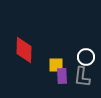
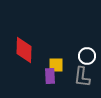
white circle: moved 1 px right, 1 px up
purple rectangle: moved 12 px left
